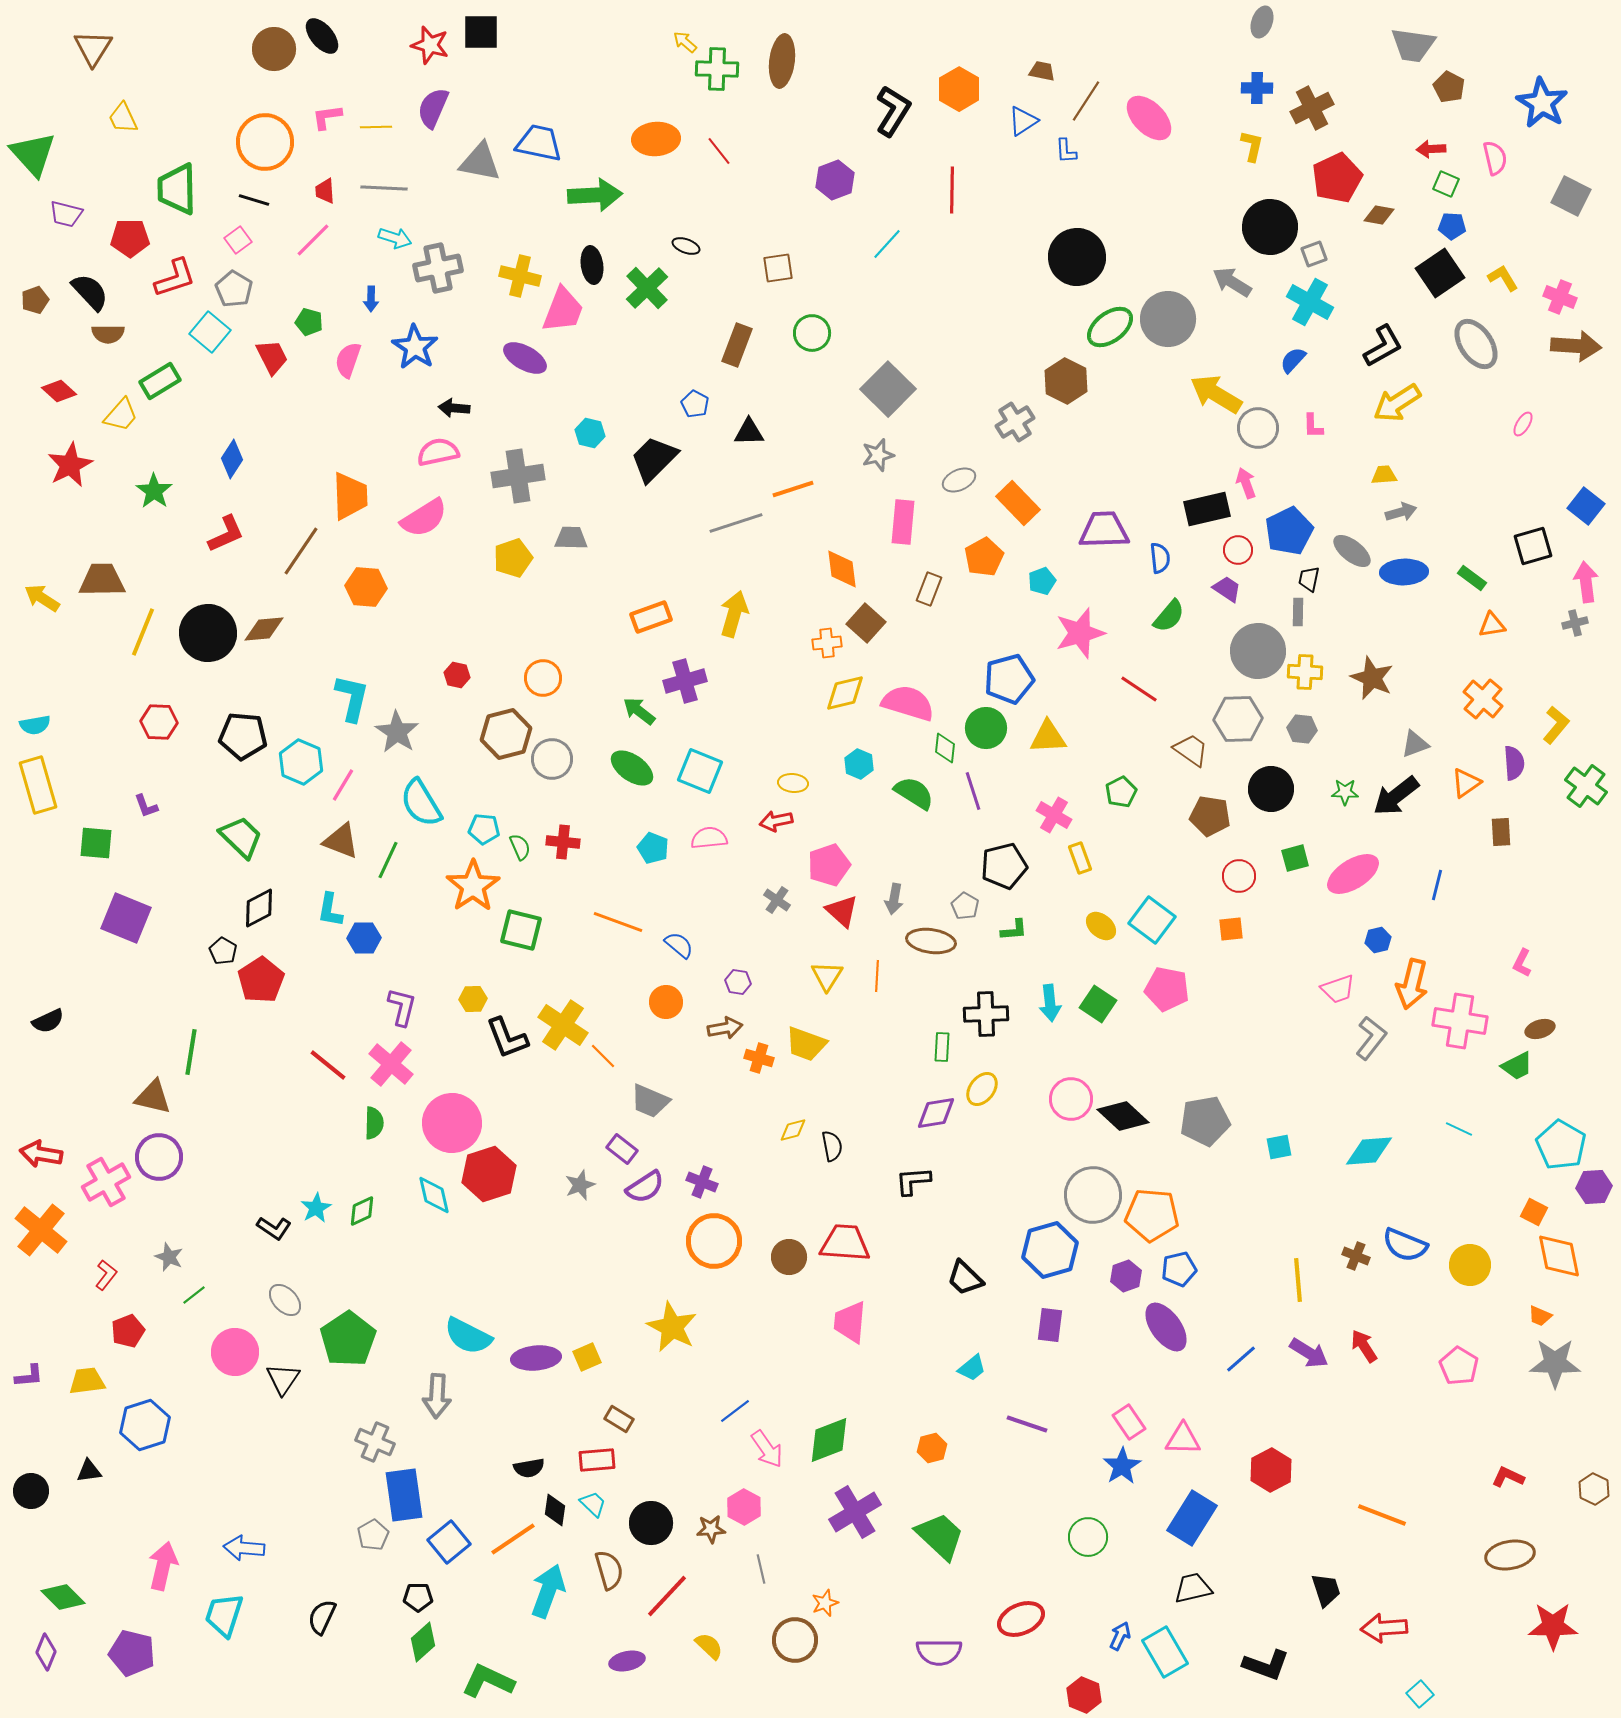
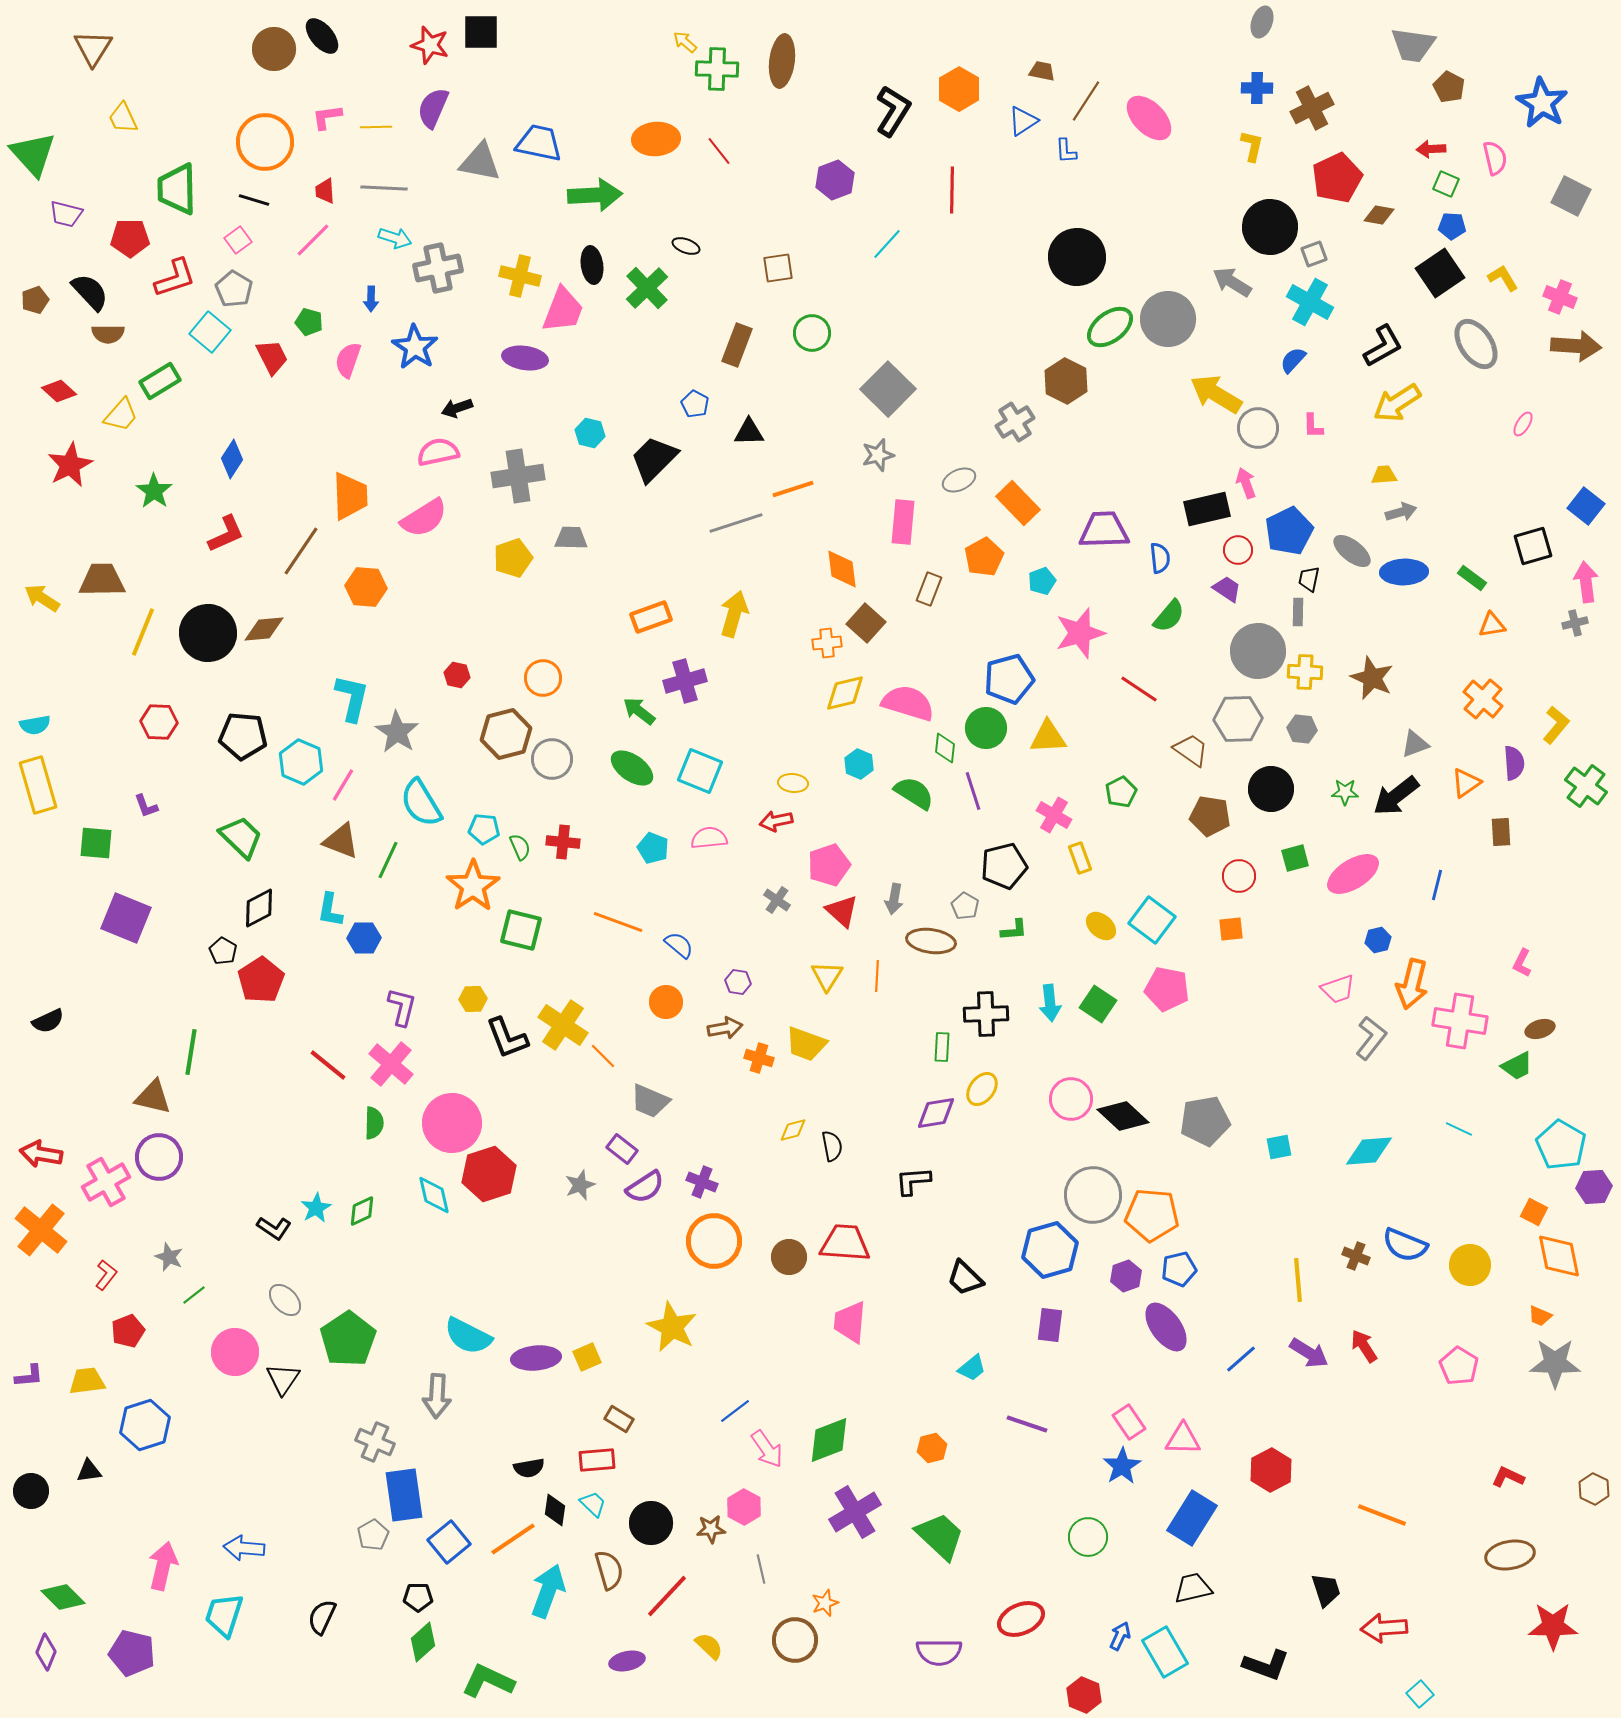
purple ellipse at (525, 358): rotated 21 degrees counterclockwise
black arrow at (454, 408): moved 3 px right; rotated 24 degrees counterclockwise
